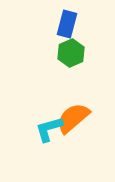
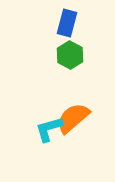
blue rectangle: moved 1 px up
green hexagon: moved 1 px left, 2 px down; rotated 8 degrees counterclockwise
